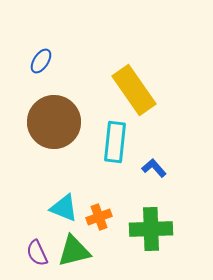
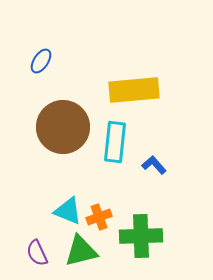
yellow rectangle: rotated 60 degrees counterclockwise
brown circle: moved 9 px right, 5 px down
blue L-shape: moved 3 px up
cyan triangle: moved 4 px right, 3 px down
green cross: moved 10 px left, 7 px down
green triangle: moved 7 px right
